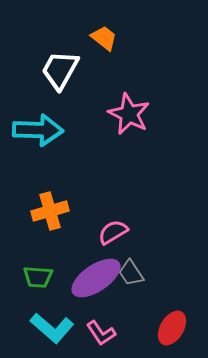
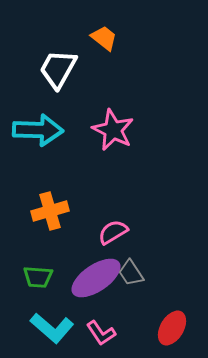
white trapezoid: moved 2 px left, 1 px up
pink star: moved 16 px left, 16 px down
